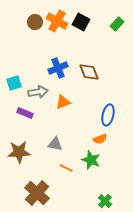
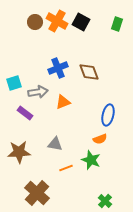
green rectangle: rotated 24 degrees counterclockwise
purple rectangle: rotated 14 degrees clockwise
orange line: rotated 48 degrees counterclockwise
